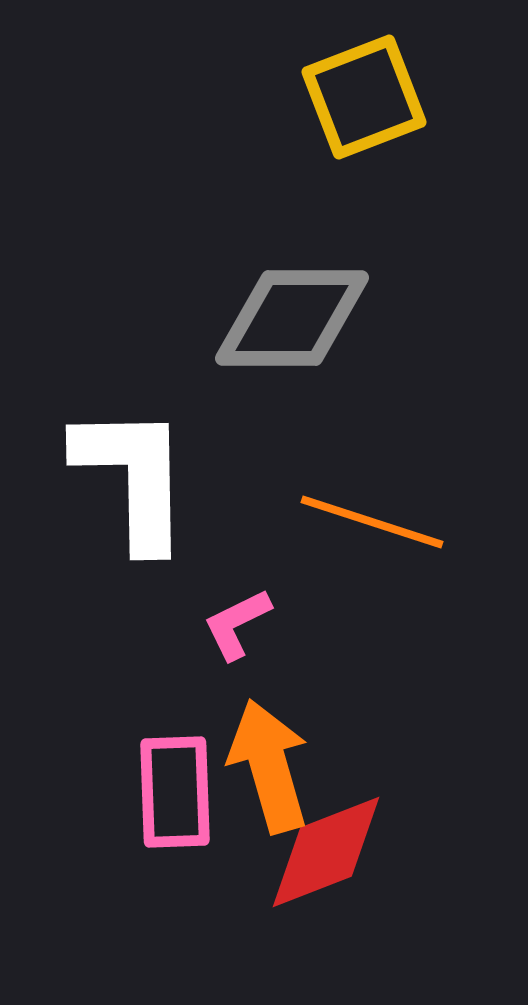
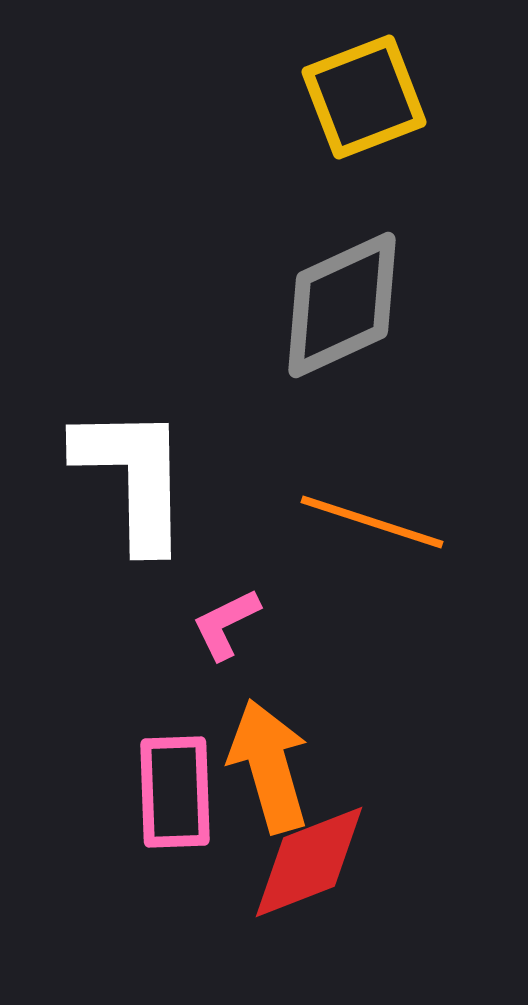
gray diamond: moved 50 px right, 13 px up; rotated 25 degrees counterclockwise
pink L-shape: moved 11 px left
red diamond: moved 17 px left, 10 px down
